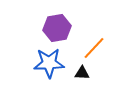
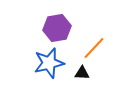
blue star: rotated 12 degrees counterclockwise
